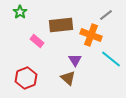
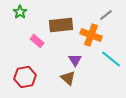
red hexagon: moved 1 px left, 1 px up; rotated 10 degrees clockwise
